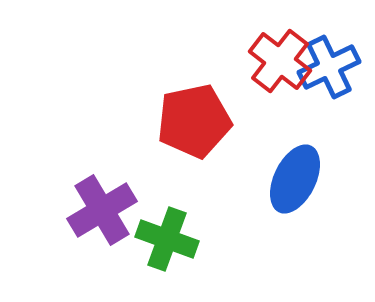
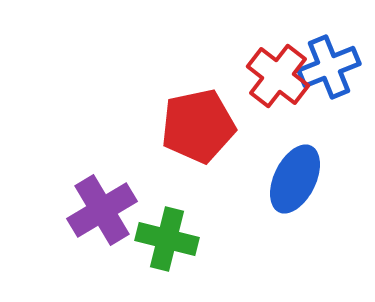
red cross: moved 2 px left, 15 px down
blue cross: rotated 4 degrees clockwise
red pentagon: moved 4 px right, 5 px down
green cross: rotated 6 degrees counterclockwise
